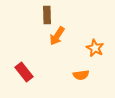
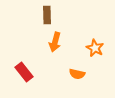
orange arrow: moved 2 px left, 6 px down; rotated 18 degrees counterclockwise
orange semicircle: moved 4 px left, 1 px up; rotated 21 degrees clockwise
